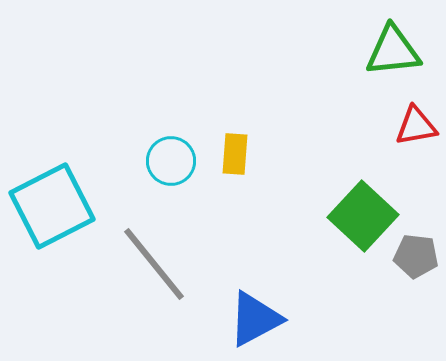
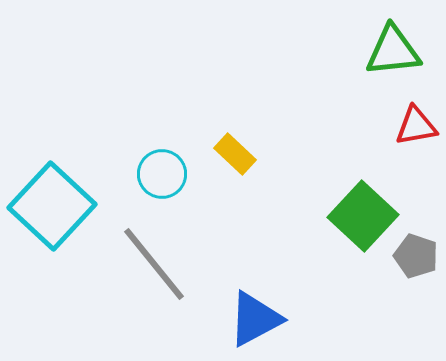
yellow rectangle: rotated 51 degrees counterclockwise
cyan circle: moved 9 px left, 13 px down
cyan square: rotated 20 degrees counterclockwise
gray pentagon: rotated 12 degrees clockwise
